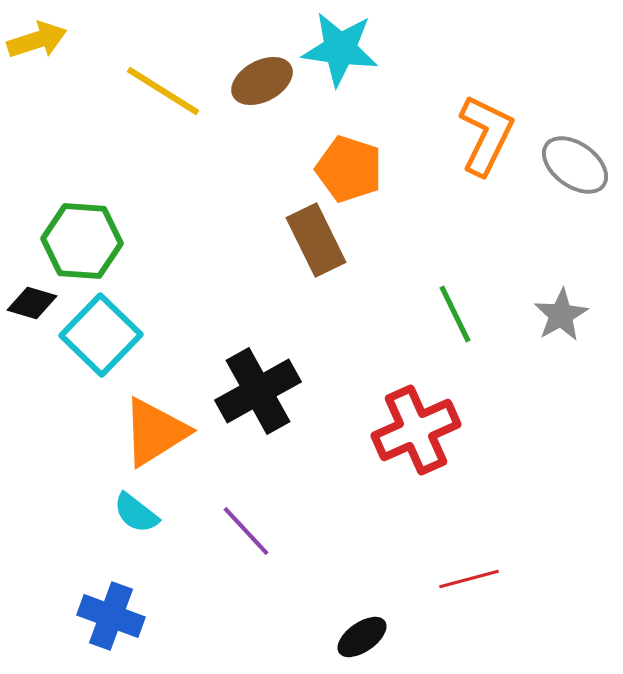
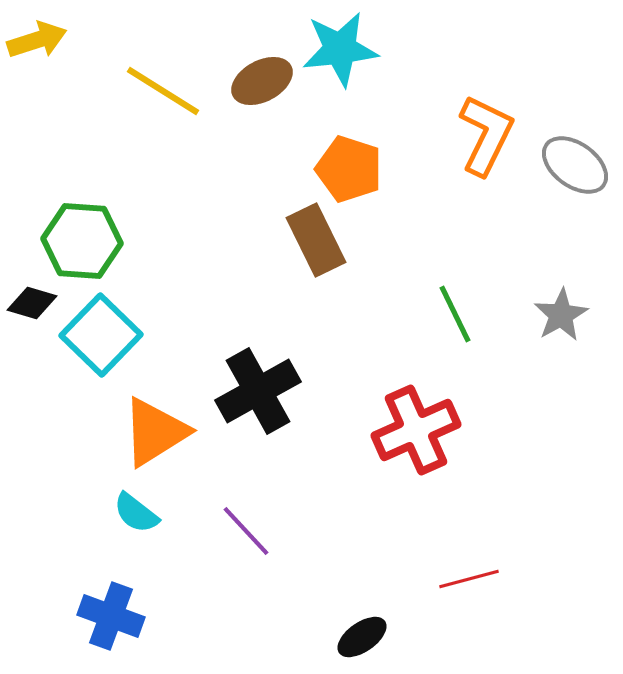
cyan star: rotated 14 degrees counterclockwise
